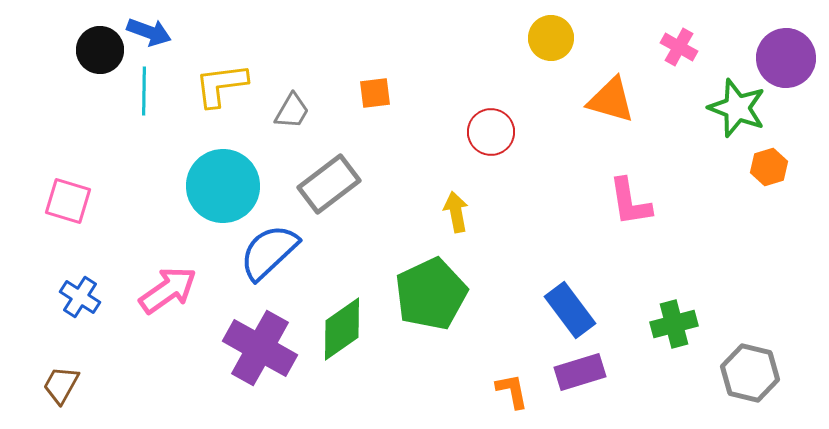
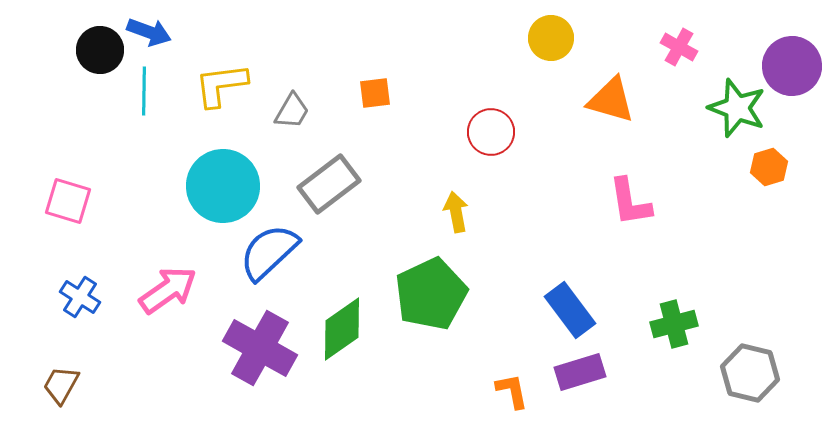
purple circle: moved 6 px right, 8 px down
